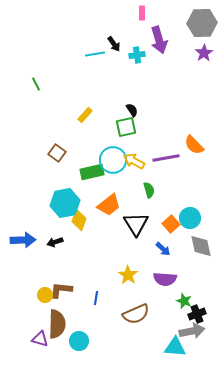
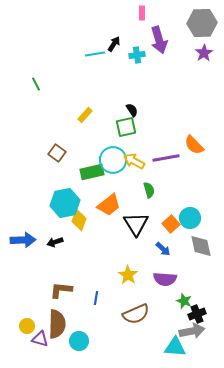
black arrow at (114, 44): rotated 112 degrees counterclockwise
yellow circle at (45, 295): moved 18 px left, 31 px down
